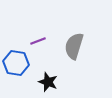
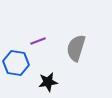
gray semicircle: moved 2 px right, 2 px down
black star: rotated 30 degrees counterclockwise
